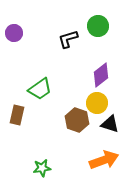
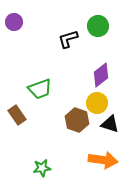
purple circle: moved 11 px up
green trapezoid: rotated 15 degrees clockwise
brown rectangle: rotated 48 degrees counterclockwise
orange arrow: moved 1 px left; rotated 28 degrees clockwise
